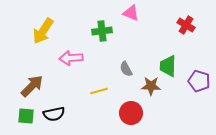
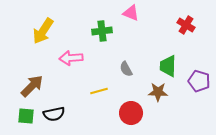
brown star: moved 7 px right, 6 px down
